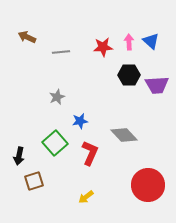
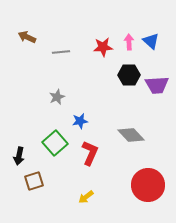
gray diamond: moved 7 px right
